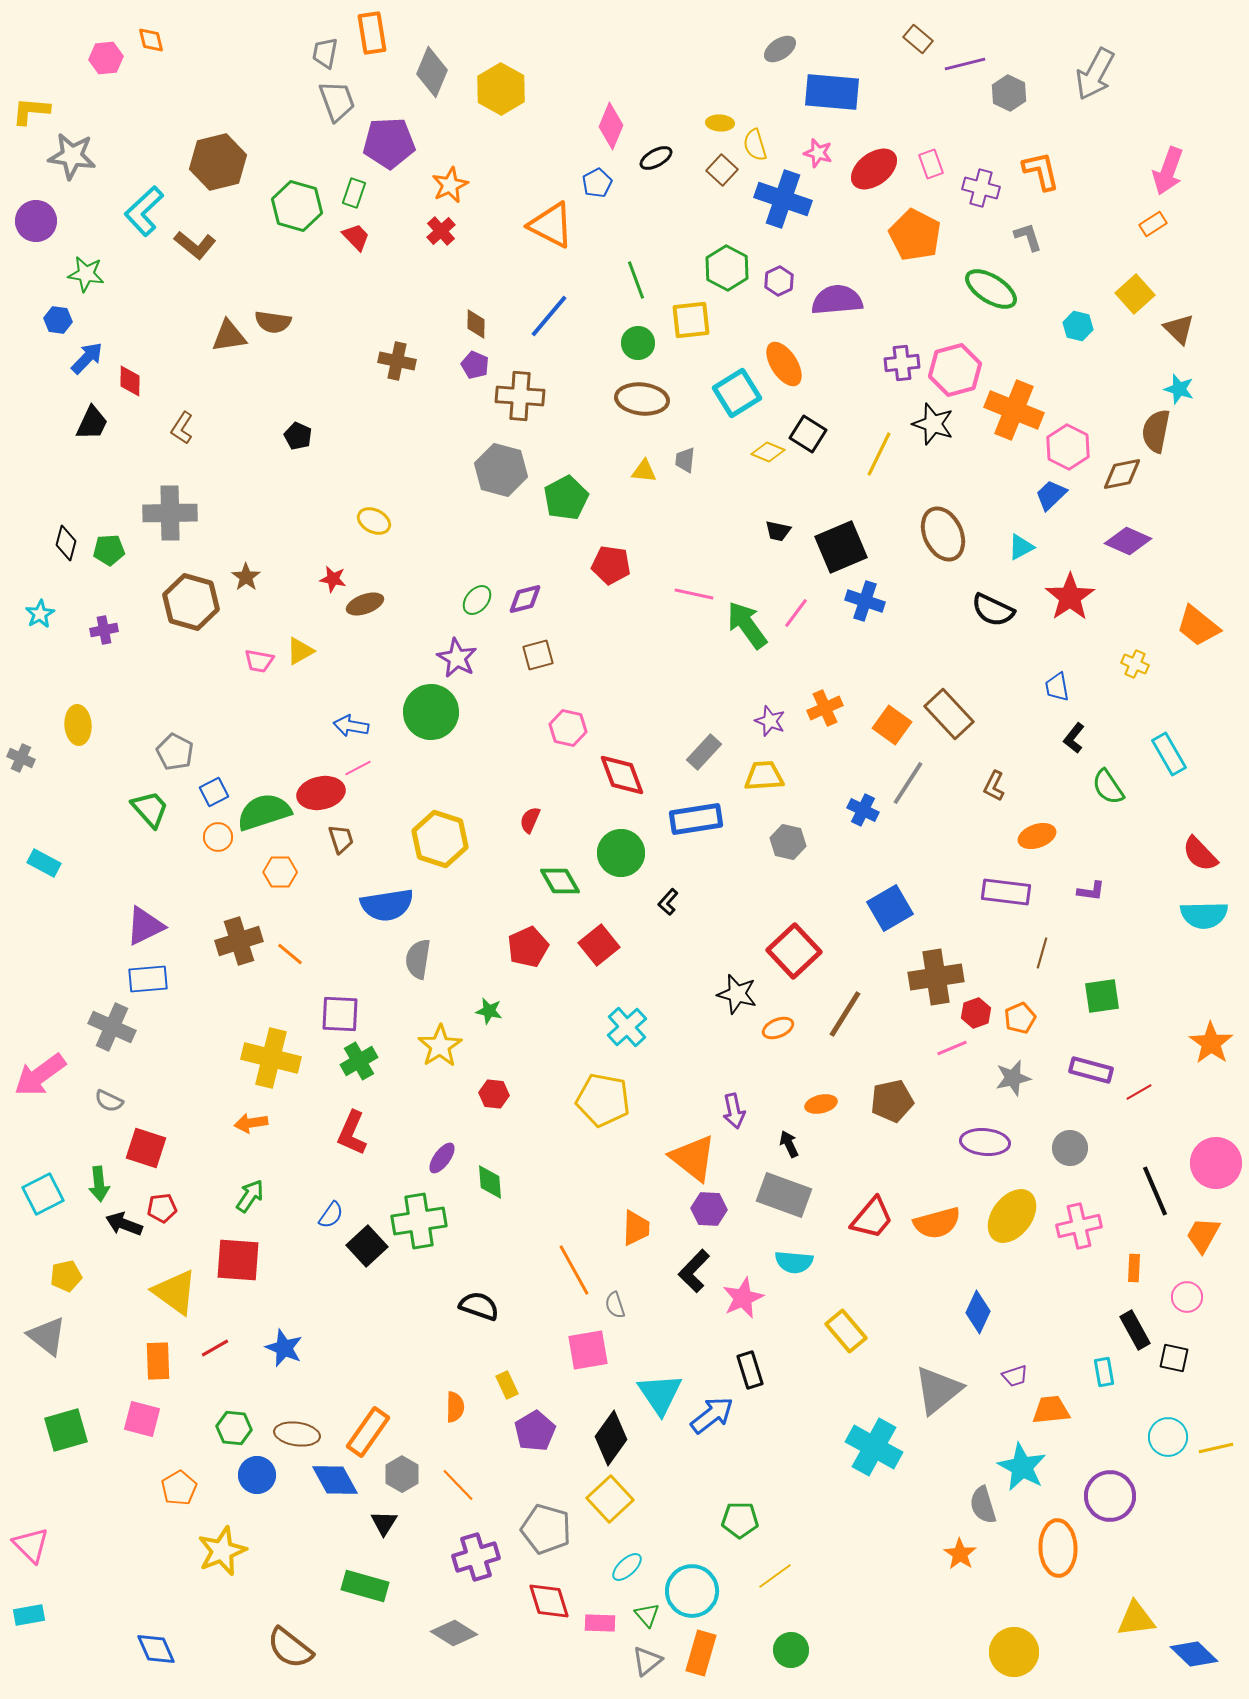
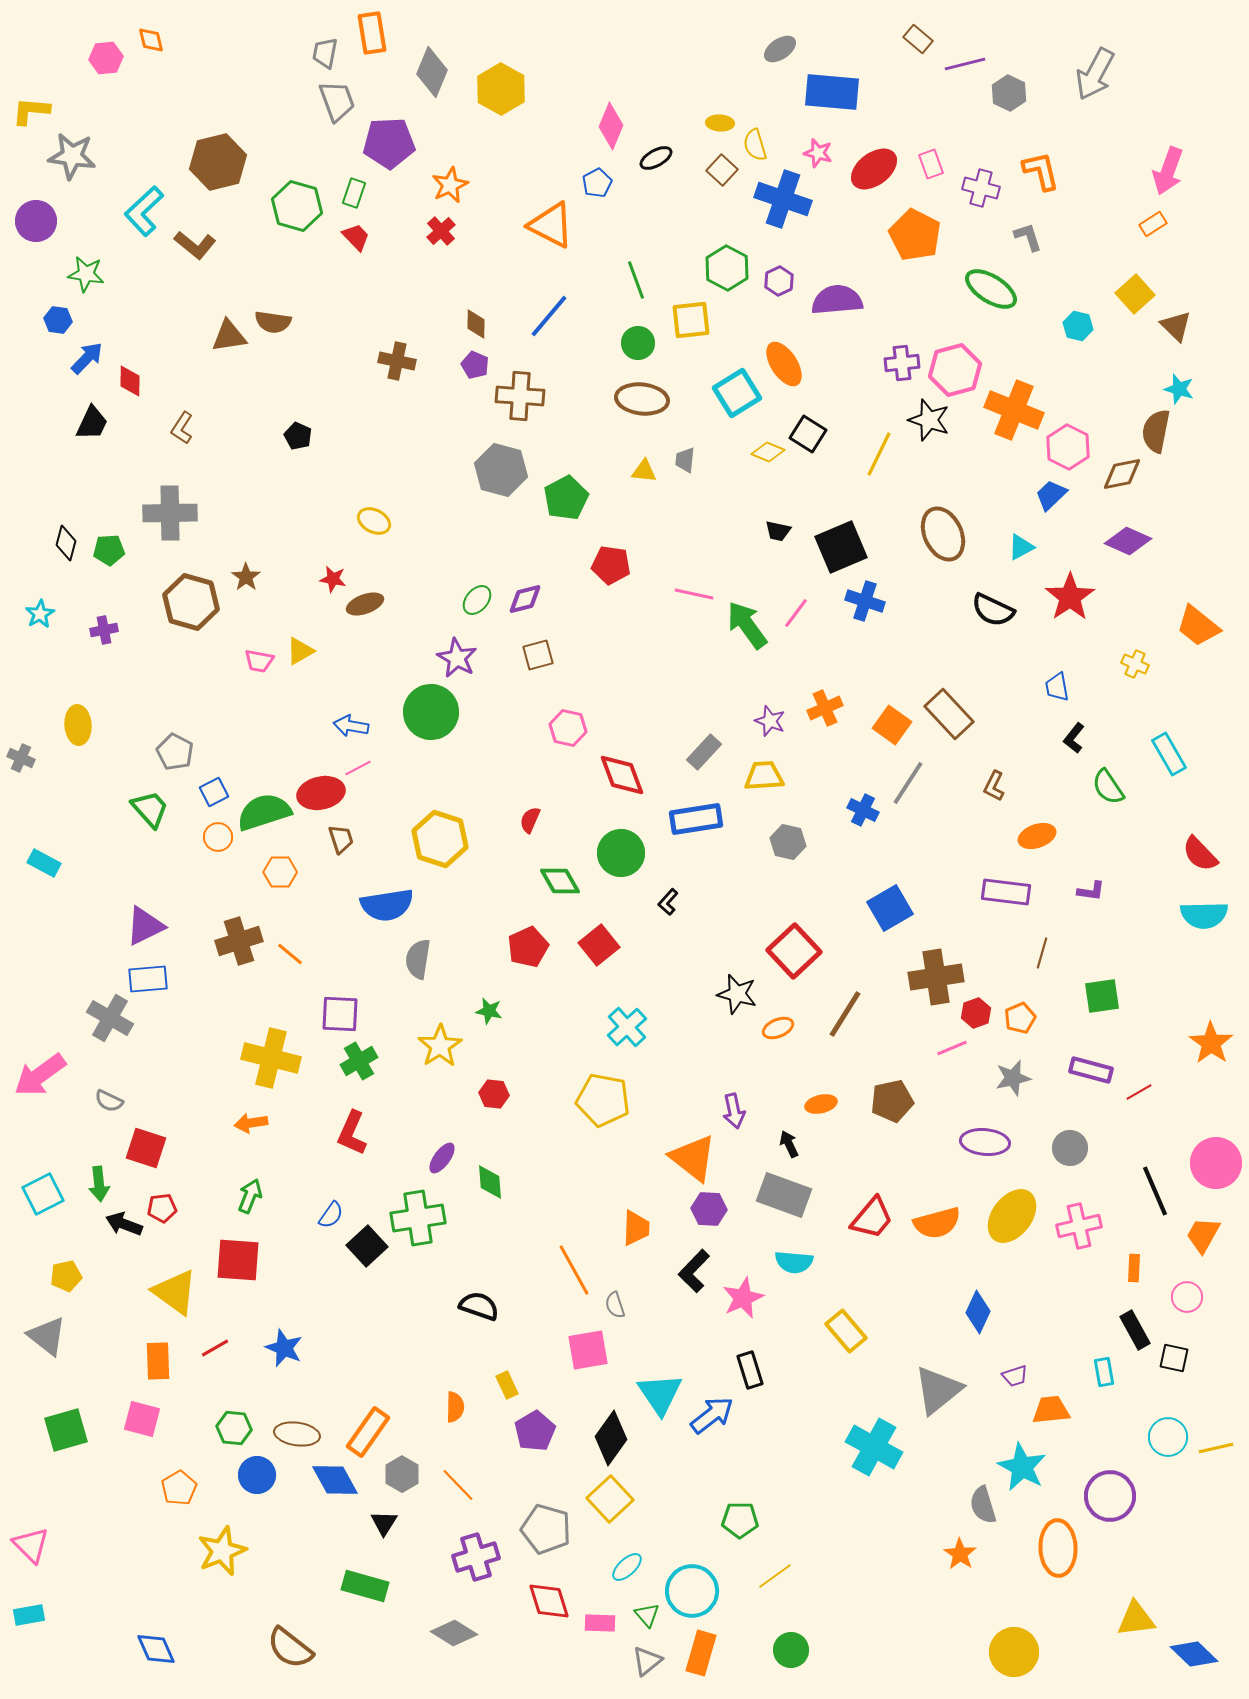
brown triangle at (1179, 329): moved 3 px left, 3 px up
black star at (933, 424): moved 4 px left, 4 px up
gray cross at (112, 1027): moved 2 px left, 9 px up; rotated 6 degrees clockwise
green arrow at (250, 1196): rotated 12 degrees counterclockwise
green cross at (419, 1221): moved 1 px left, 3 px up
